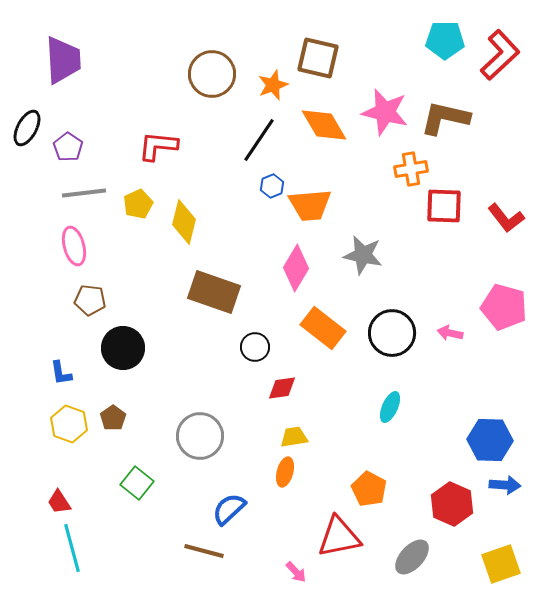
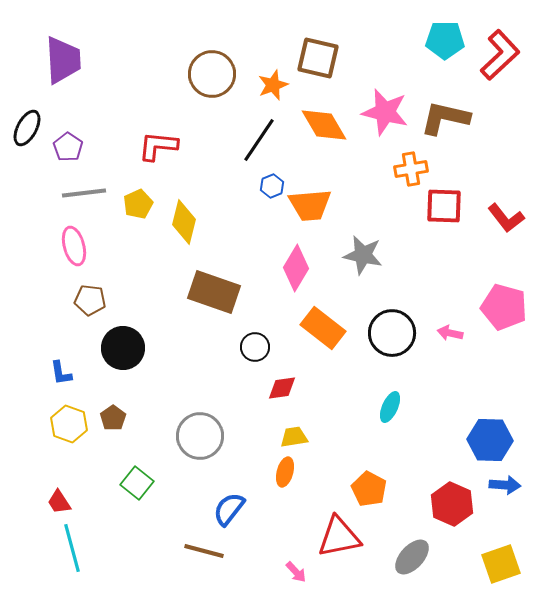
blue semicircle at (229, 509): rotated 9 degrees counterclockwise
